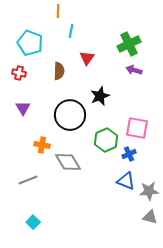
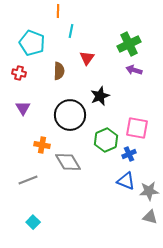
cyan pentagon: moved 2 px right
